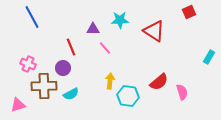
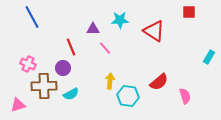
red square: rotated 24 degrees clockwise
pink semicircle: moved 3 px right, 4 px down
